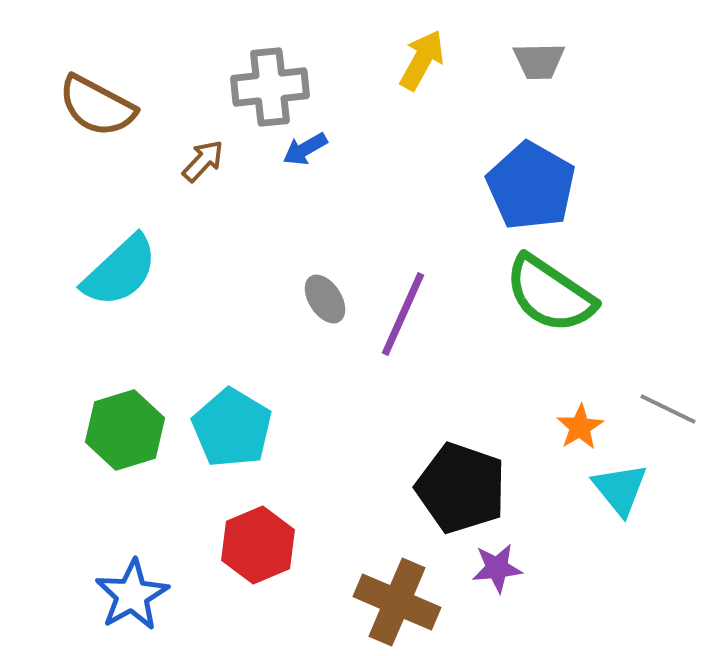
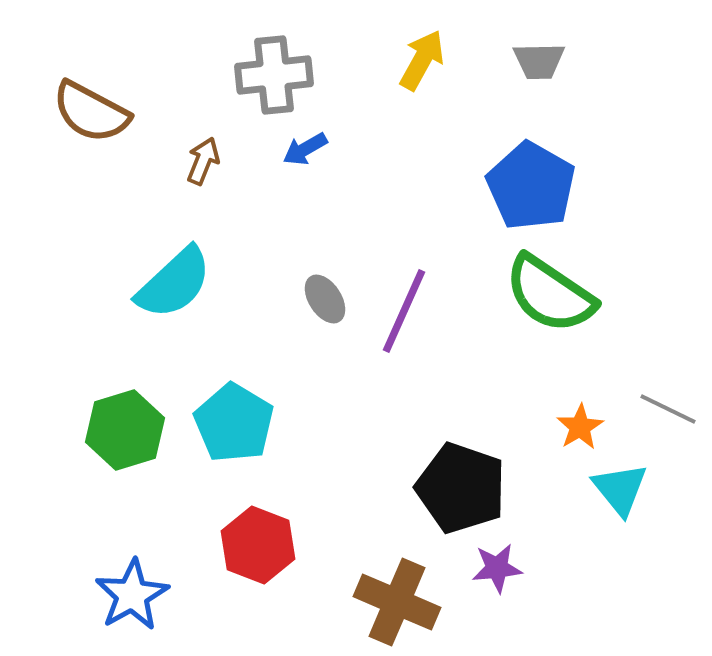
gray cross: moved 4 px right, 12 px up
brown semicircle: moved 6 px left, 6 px down
brown arrow: rotated 21 degrees counterclockwise
cyan semicircle: moved 54 px right, 12 px down
purple line: moved 1 px right, 3 px up
cyan pentagon: moved 2 px right, 5 px up
red hexagon: rotated 16 degrees counterclockwise
